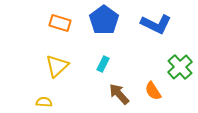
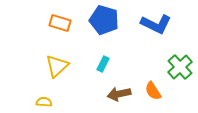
blue pentagon: rotated 20 degrees counterclockwise
brown arrow: rotated 60 degrees counterclockwise
